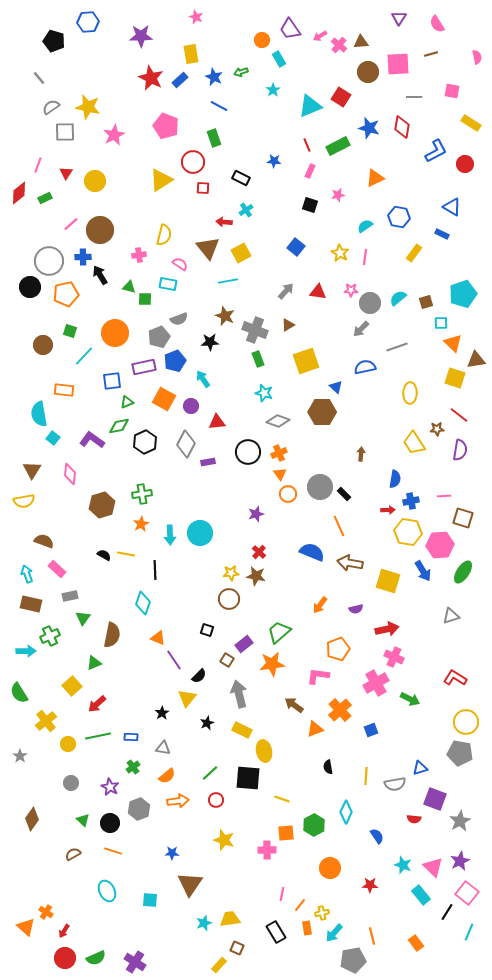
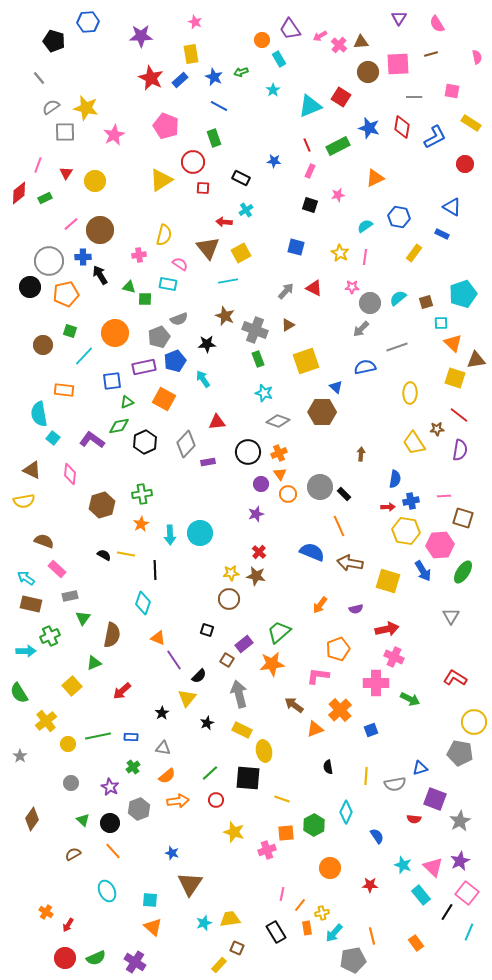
pink star at (196, 17): moved 1 px left, 5 px down
yellow star at (88, 107): moved 2 px left, 1 px down
blue L-shape at (436, 151): moved 1 px left, 14 px up
blue square at (296, 247): rotated 24 degrees counterclockwise
pink star at (351, 290): moved 1 px right, 3 px up
red triangle at (318, 292): moved 4 px left, 4 px up; rotated 18 degrees clockwise
black star at (210, 342): moved 3 px left, 2 px down
purple circle at (191, 406): moved 70 px right, 78 px down
gray diamond at (186, 444): rotated 16 degrees clockwise
brown triangle at (32, 470): rotated 36 degrees counterclockwise
red arrow at (388, 510): moved 3 px up
yellow hexagon at (408, 532): moved 2 px left, 1 px up
cyan arrow at (27, 574): moved 1 px left, 4 px down; rotated 36 degrees counterclockwise
gray triangle at (451, 616): rotated 42 degrees counterclockwise
pink cross at (376, 683): rotated 30 degrees clockwise
red arrow at (97, 704): moved 25 px right, 13 px up
yellow circle at (466, 722): moved 8 px right
yellow star at (224, 840): moved 10 px right, 8 px up
pink cross at (267, 850): rotated 18 degrees counterclockwise
orange line at (113, 851): rotated 30 degrees clockwise
blue star at (172, 853): rotated 16 degrees clockwise
orange triangle at (26, 927): moved 127 px right
red arrow at (64, 931): moved 4 px right, 6 px up
